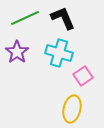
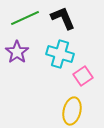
cyan cross: moved 1 px right, 1 px down
yellow ellipse: moved 2 px down
